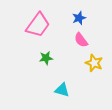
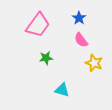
blue star: rotated 16 degrees counterclockwise
